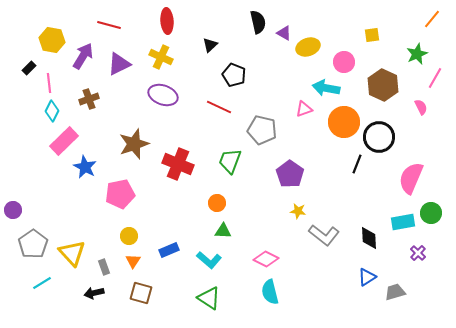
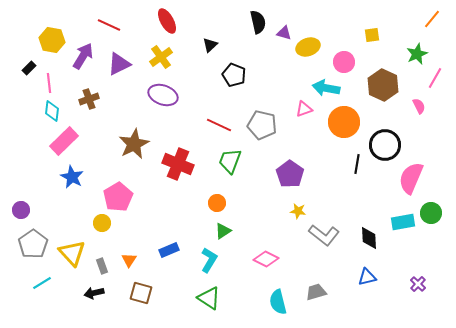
red ellipse at (167, 21): rotated 25 degrees counterclockwise
red line at (109, 25): rotated 10 degrees clockwise
purple triangle at (284, 33): rotated 14 degrees counterclockwise
yellow cross at (161, 57): rotated 30 degrees clockwise
red line at (219, 107): moved 18 px down
pink semicircle at (421, 107): moved 2 px left, 1 px up
cyan diamond at (52, 111): rotated 20 degrees counterclockwise
gray pentagon at (262, 130): moved 5 px up
black circle at (379, 137): moved 6 px right, 8 px down
brown star at (134, 144): rotated 8 degrees counterclockwise
black line at (357, 164): rotated 12 degrees counterclockwise
blue star at (85, 167): moved 13 px left, 10 px down
pink pentagon at (120, 194): moved 2 px left, 3 px down; rotated 20 degrees counterclockwise
purple circle at (13, 210): moved 8 px right
green triangle at (223, 231): rotated 36 degrees counterclockwise
yellow circle at (129, 236): moved 27 px left, 13 px up
purple cross at (418, 253): moved 31 px down
cyan L-shape at (209, 260): rotated 100 degrees counterclockwise
orange triangle at (133, 261): moved 4 px left, 1 px up
gray rectangle at (104, 267): moved 2 px left, 1 px up
blue triangle at (367, 277): rotated 18 degrees clockwise
cyan semicircle at (270, 292): moved 8 px right, 10 px down
gray trapezoid at (395, 292): moved 79 px left
